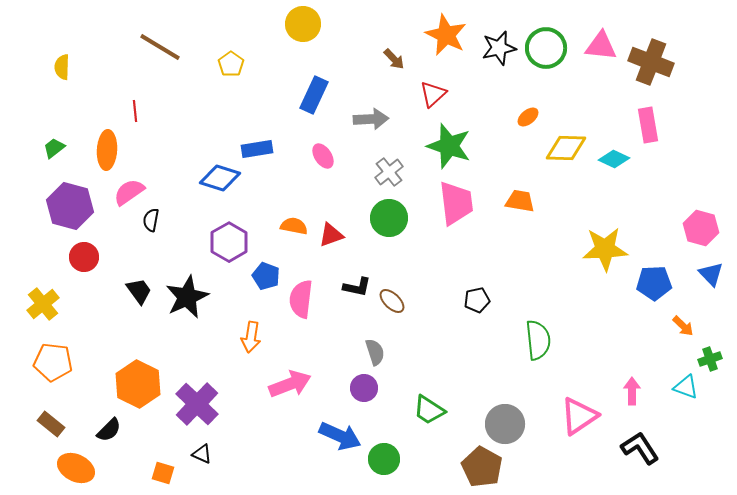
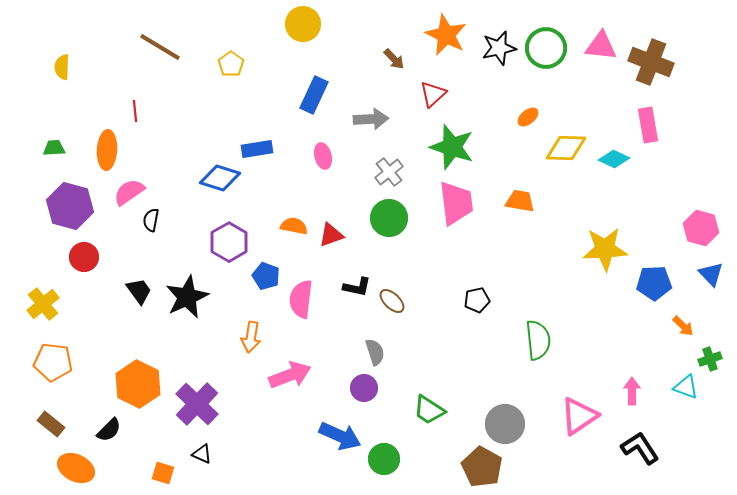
green star at (449, 146): moved 3 px right, 1 px down
green trapezoid at (54, 148): rotated 35 degrees clockwise
pink ellipse at (323, 156): rotated 20 degrees clockwise
pink arrow at (290, 384): moved 9 px up
